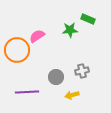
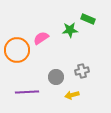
pink semicircle: moved 4 px right, 2 px down
